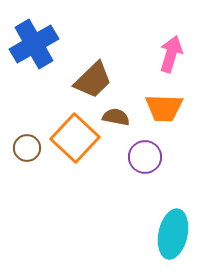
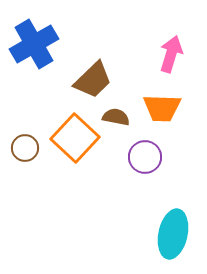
orange trapezoid: moved 2 px left
brown circle: moved 2 px left
